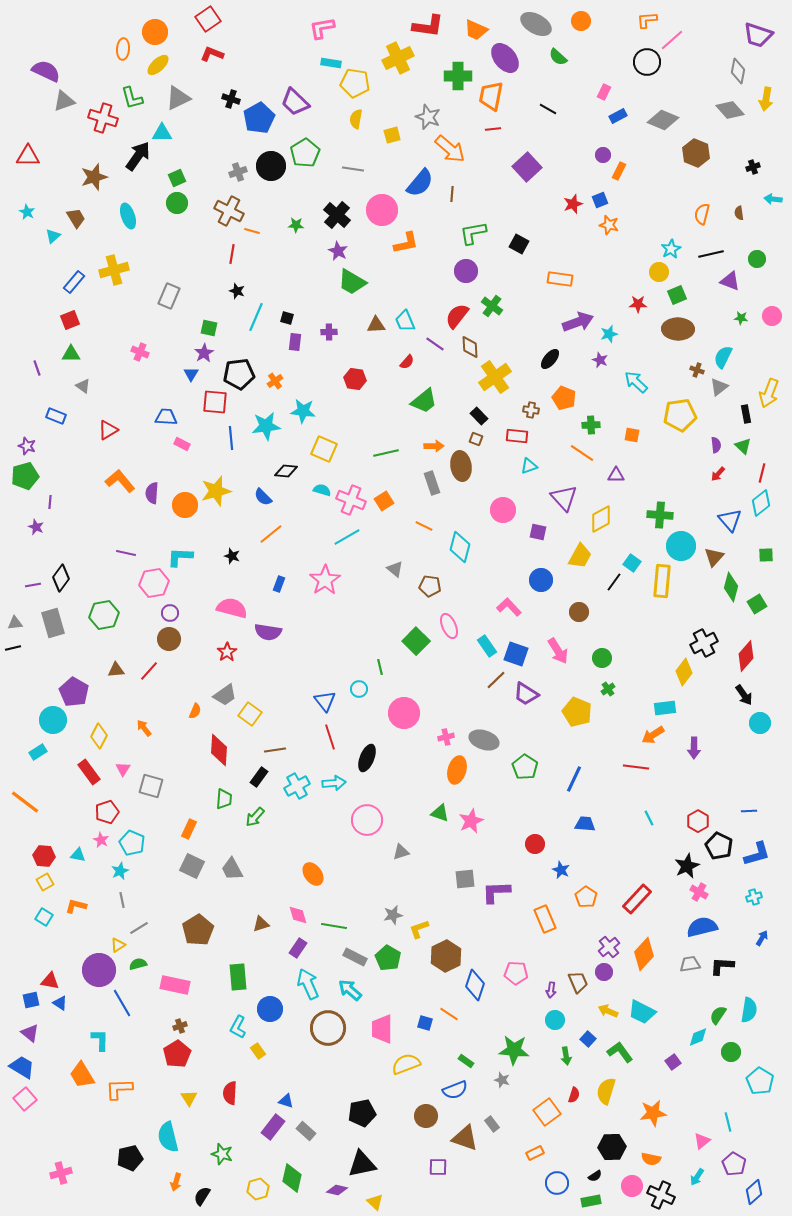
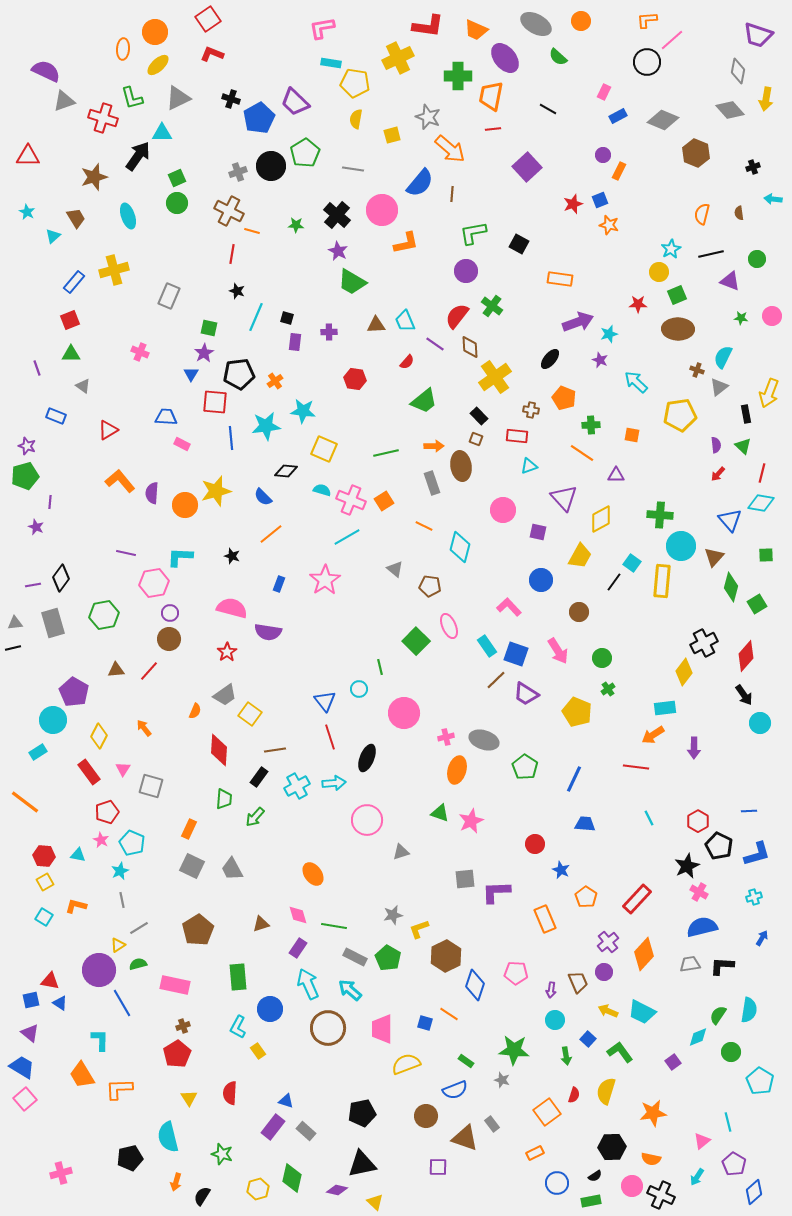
cyan diamond at (761, 503): rotated 48 degrees clockwise
purple cross at (609, 947): moved 1 px left, 5 px up
brown cross at (180, 1026): moved 3 px right
